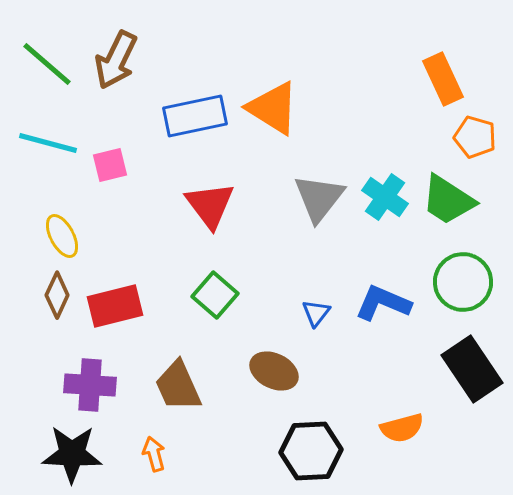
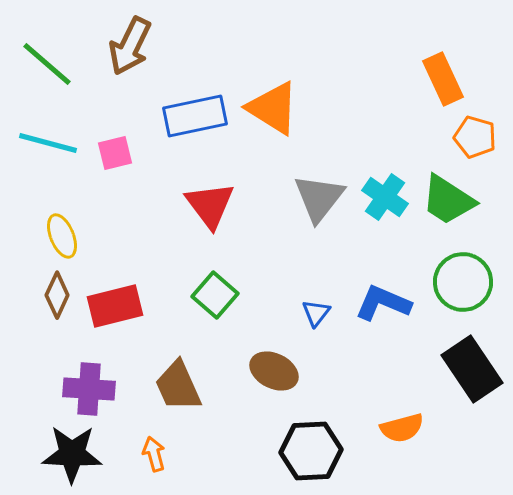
brown arrow: moved 14 px right, 14 px up
pink square: moved 5 px right, 12 px up
yellow ellipse: rotated 6 degrees clockwise
purple cross: moved 1 px left, 4 px down
